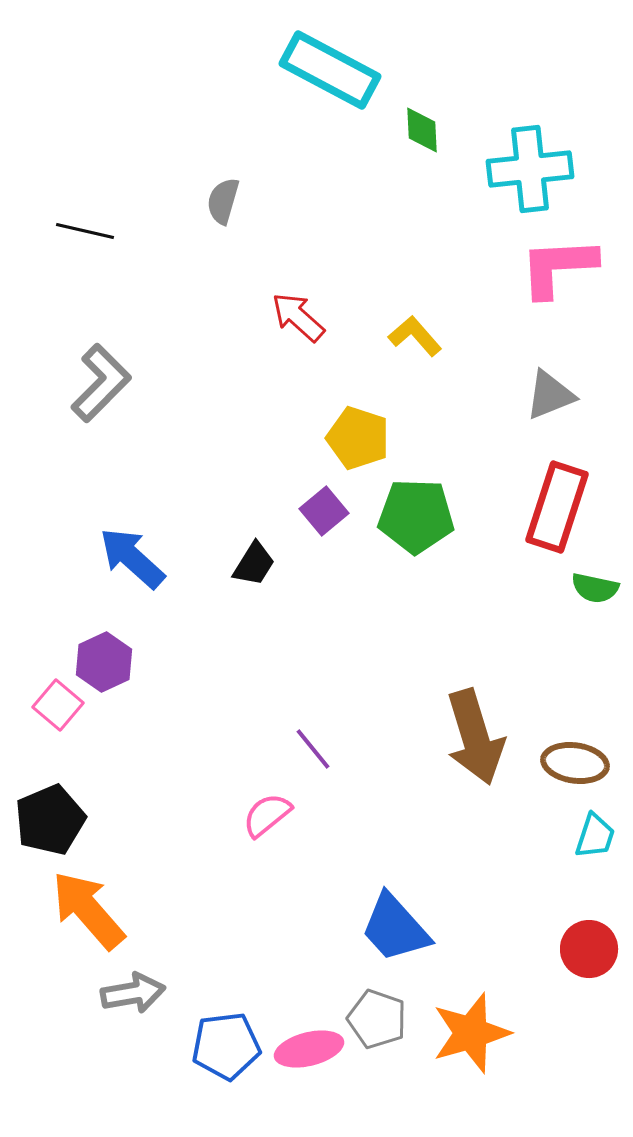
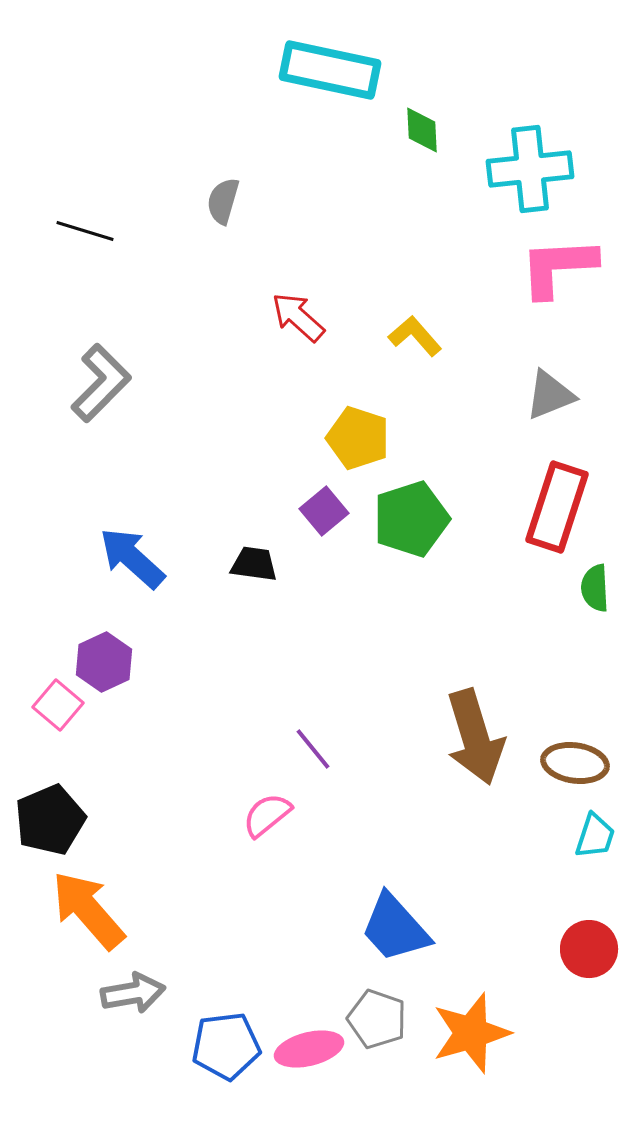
cyan rectangle: rotated 16 degrees counterclockwise
black line: rotated 4 degrees clockwise
green pentagon: moved 5 px left, 3 px down; rotated 20 degrees counterclockwise
black trapezoid: rotated 114 degrees counterclockwise
green semicircle: rotated 75 degrees clockwise
